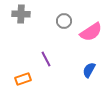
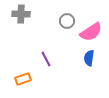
gray circle: moved 3 px right
blue semicircle: moved 12 px up; rotated 21 degrees counterclockwise
